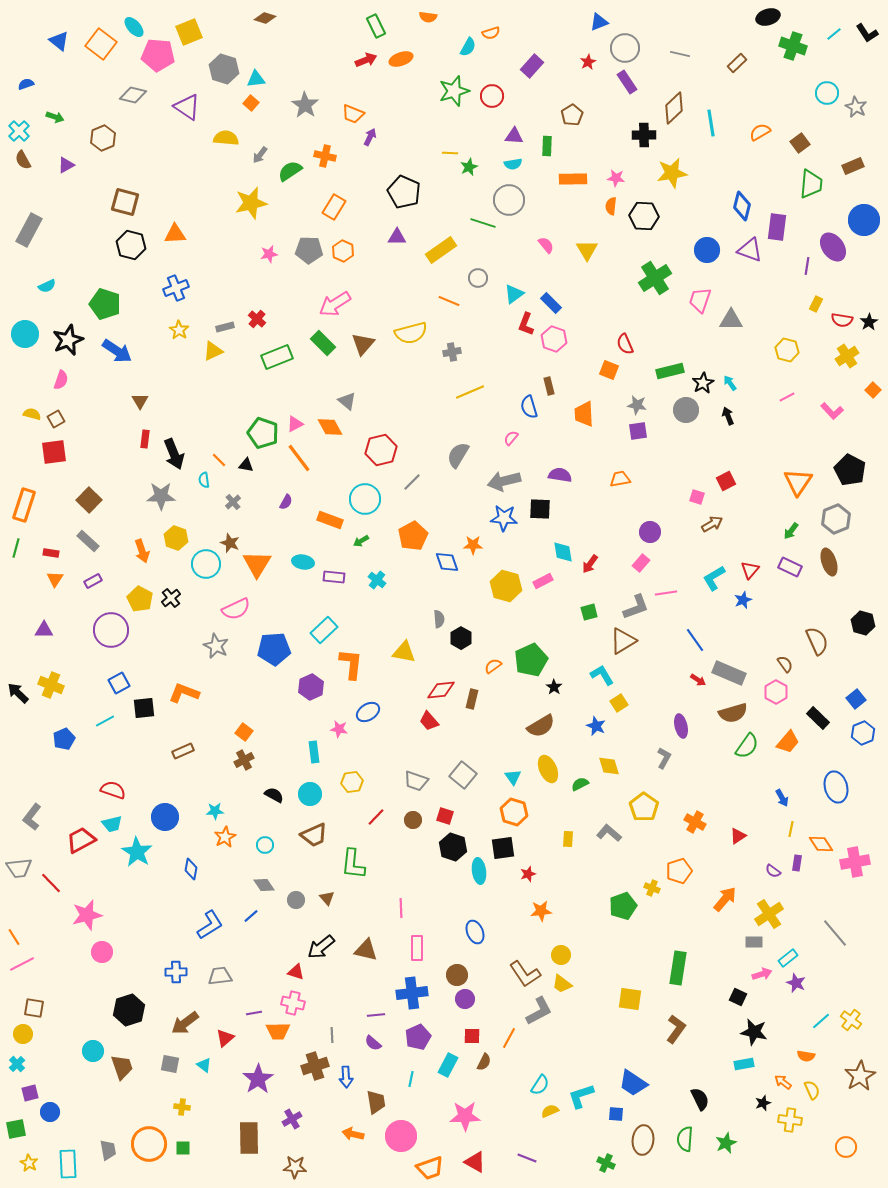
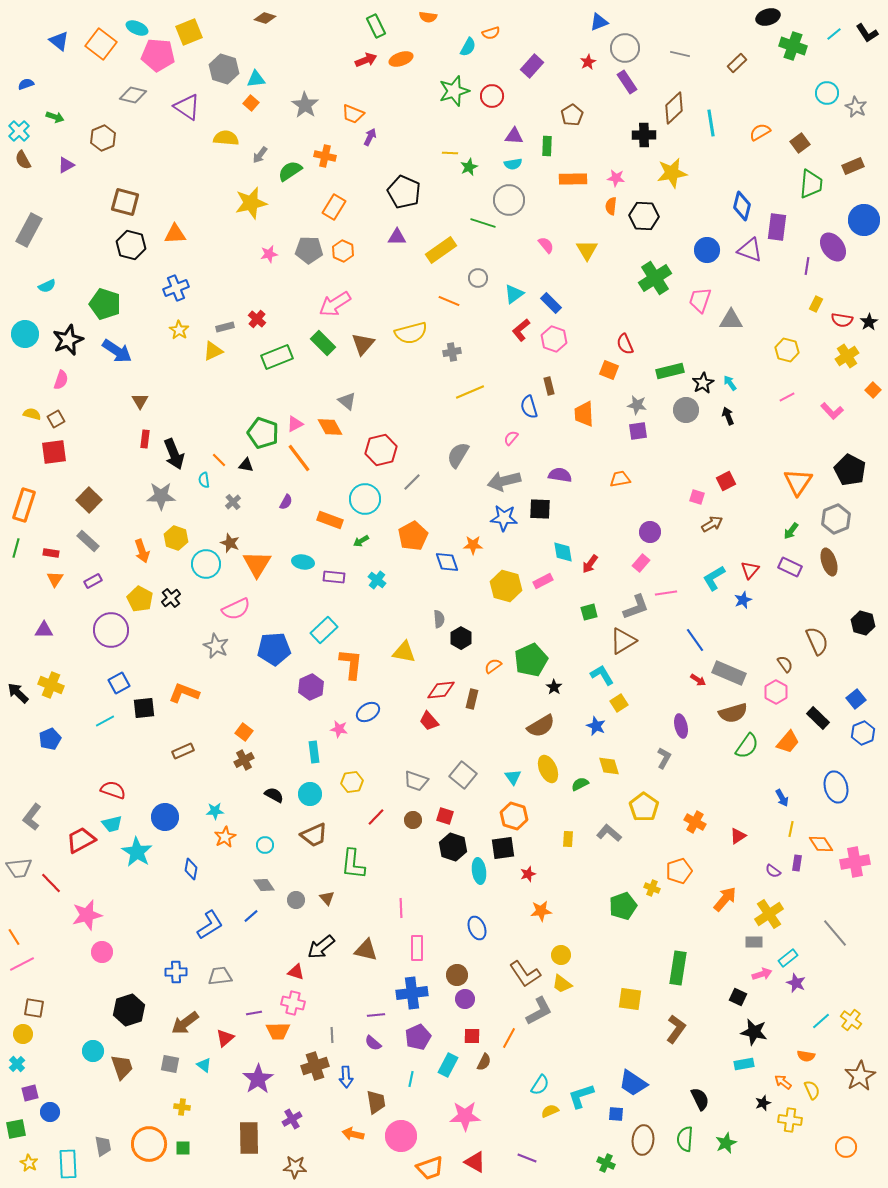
cyan ellipse at (134, 27): moved 3 px right, 1 px down; rotated 25 degrees counterclockwise
red L-shape at (526, 324): moved 5 px left, 6 px down; rotated 30 degrees clockwise
blue pentagon at (64, 739): moved 14 px left
orange hexagon at (514, 812): moved 4 px down
blue ellipse at (475, 932): moved 2 px right, 4 px up
gray trapezoid at (108, 1150): moved 5 px left, 4 px up
